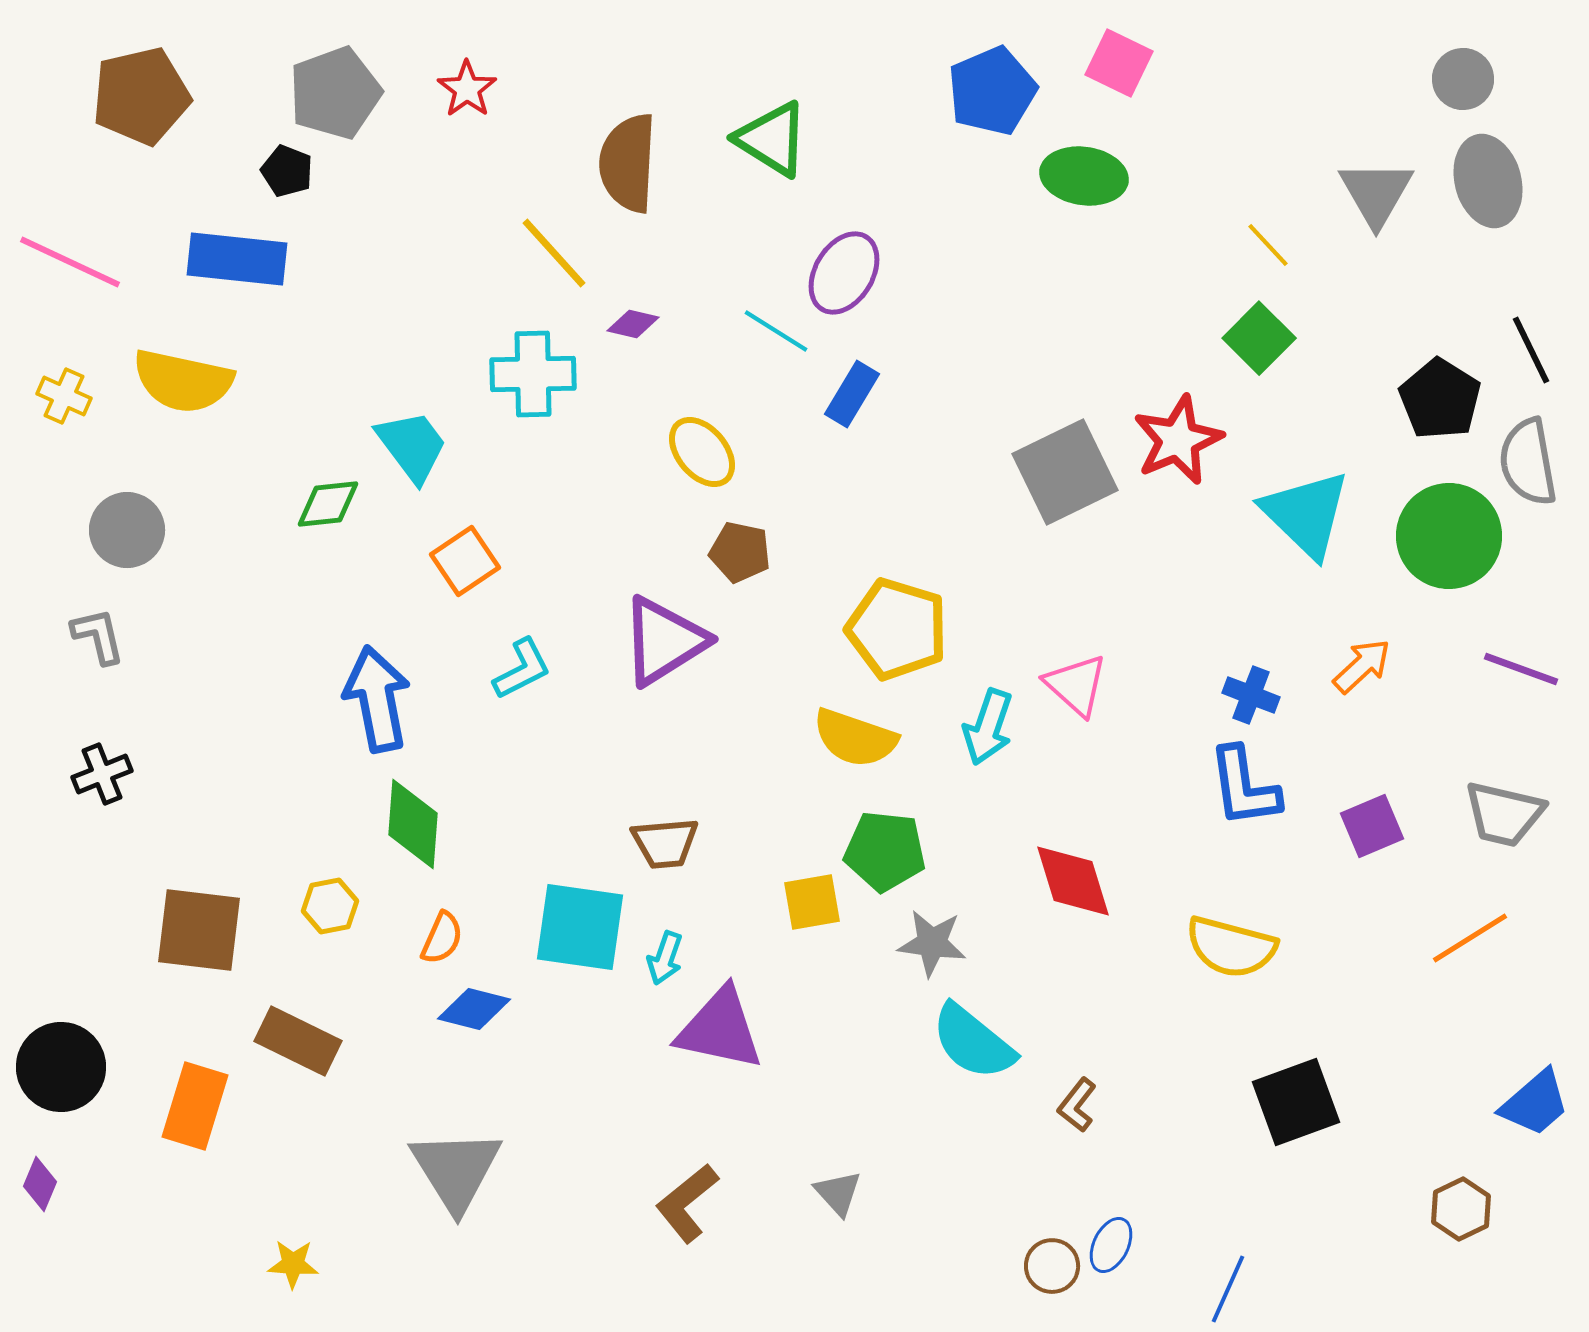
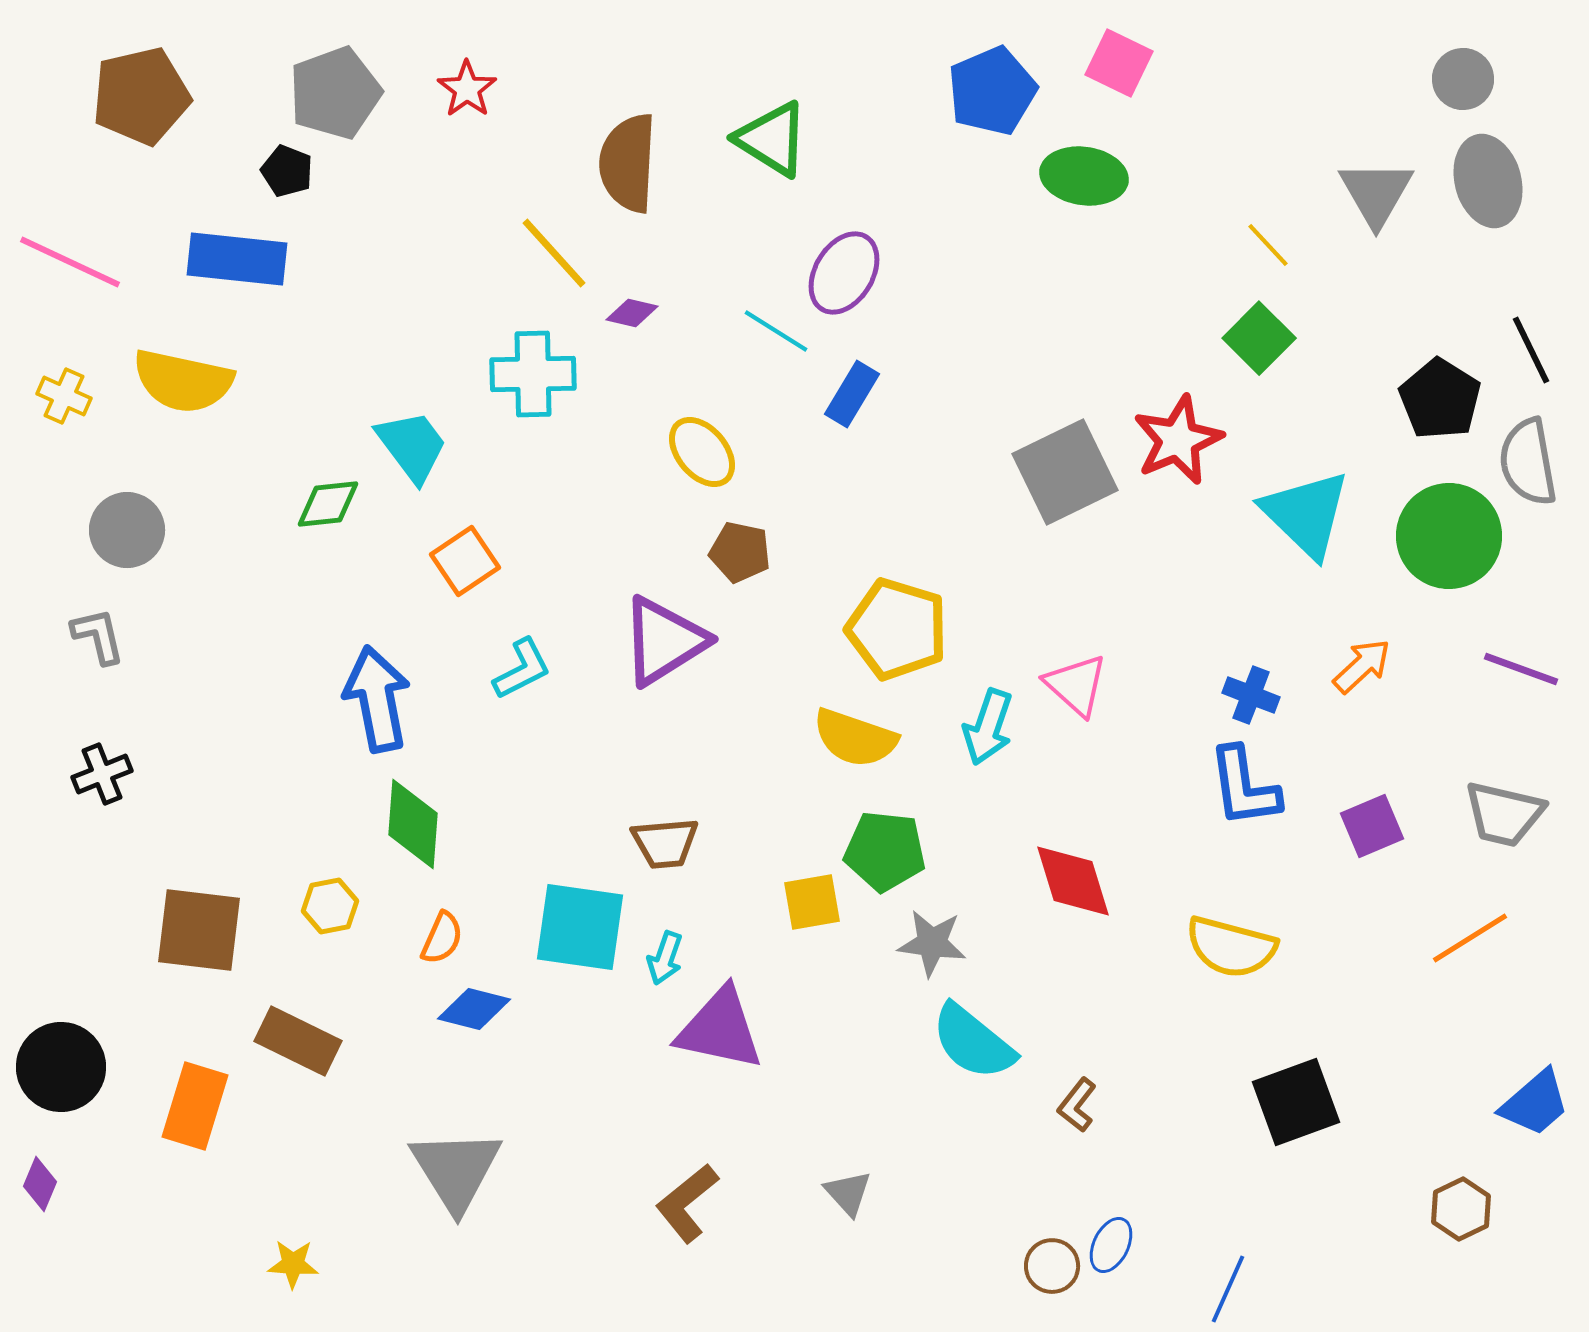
purple diamond at (633, 324): moved 1 px left, 11 px up
gray triangle at (838, 1193): moved 10 px right
